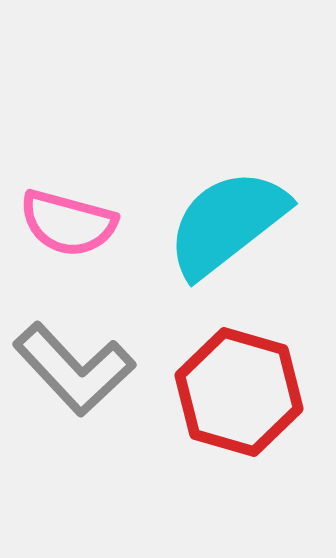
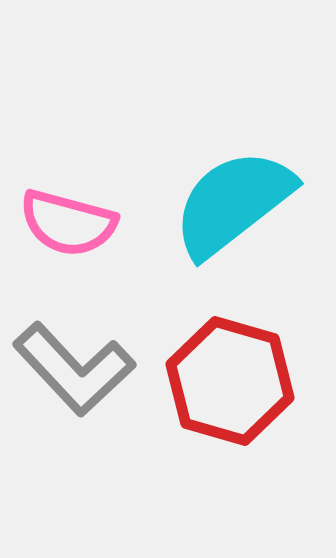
cyan semicircle: moved 6 px right, 20 px up
red hexagon: moved 9 px left, 11 px up
